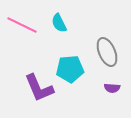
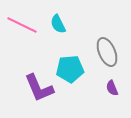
cyan semicircle: moved 1 px left, 1 px down
purple semicircle: rotated 63 degrees clockwise
